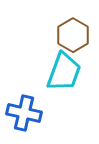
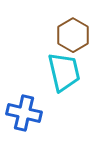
cyan trapezoid: rotated 33 degrees counterclockwise
